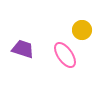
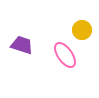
purple trapezoid: moved 1 px left, 4 px up
